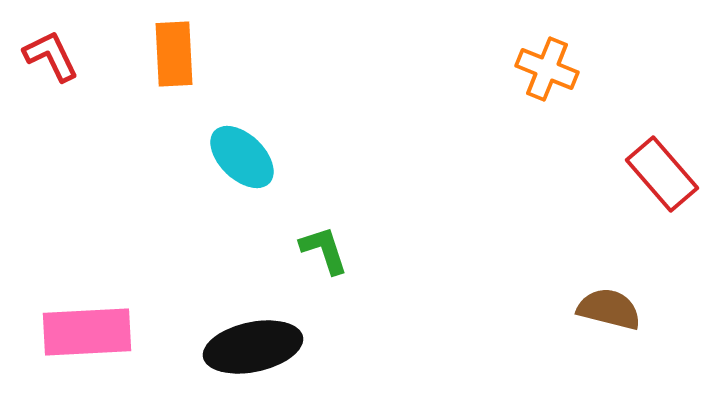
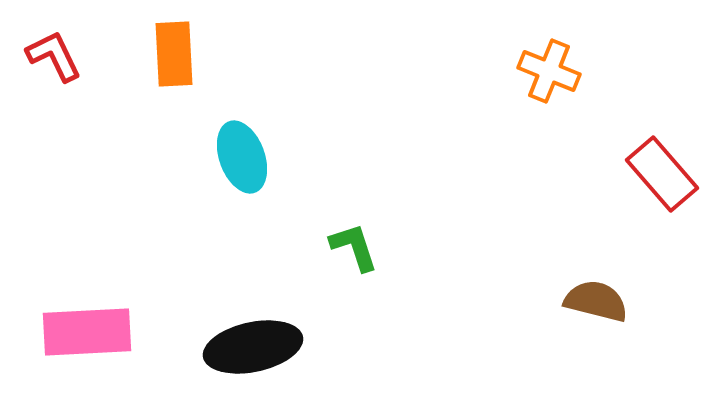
red L-shape: moved 3 px right
orange cross: moved 2 px right, 2 px down
cyan ellipse: rotated 26 degrees clockwise
green L-shape: moved 30 px right, 3 px up
brown semicircle: moved 13 px left, 8 px up
